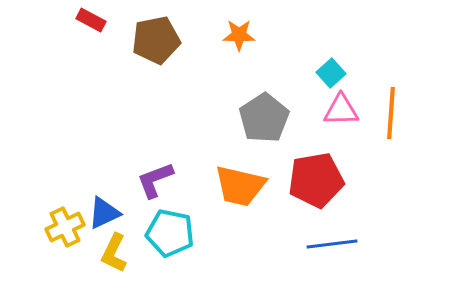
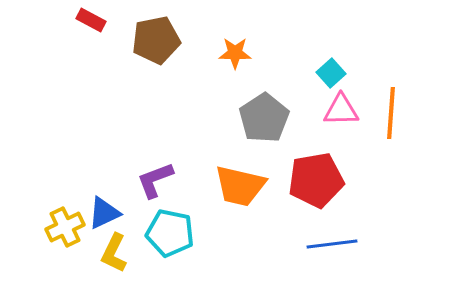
orange star: moved 4 px left, 18 px down
